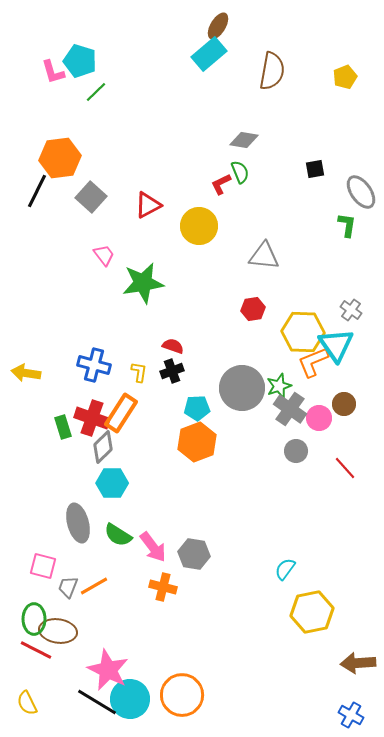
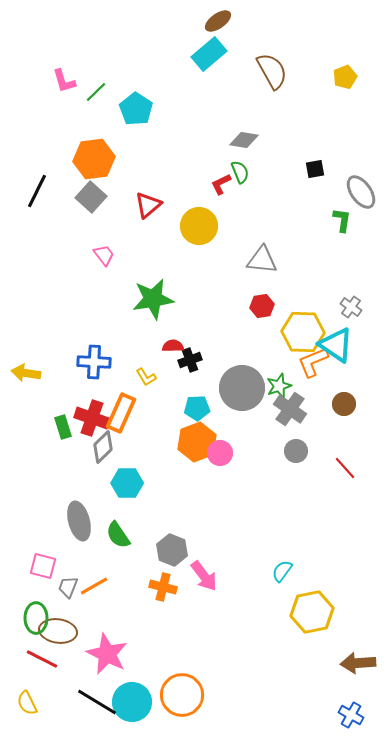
brown ellipse at (218, 26): moved 5 px up; rotated 24 degrees clockwise
cyan pentagon at (80, 61): moved 56 px right, 48 px down; rotated 16 degrees clockwise
brown semicircle at (272, 71): rotated 39 degrees counterclockwise
pink L-shape at (53, 72): moved 11 px right, 9 px down
orange hexagon at (60, 158): moved 34 px right, 1 px down
red triangle at (148, 205): rotated 12 degrees counterclockwise
green L-shape at (347, 225): moved 5 px left, 5 px up
gray triangle at (264, 256): moved 2 px left, 4 px down
green star at (143, 283): moved 10 px right, 16 px down
red hexagon at (253, 309): moved 9 px right, 3 px up
gray cross at (351, 310): moved 3 px up
cyan triangle at (336, 345): rotated 21 degrees counterclockwise
red semicircle at (173, 346): rotated 20 degrees counterclockwise
blue cross at (94, 365): moved 3 px up; rotated 12 degrees counterclockwise
black cross at (172, 371): moved 18 px right, 11 px up
yellow L-shape at (139, 372): moved 7 px right, 5 px down; rotated 140 degrees clockwise
orange rectangle at (121, 413): rotated 9 degrees counterclockwise
pink circle at (319, 418): moved 99 px left, 35 px down
cyan hexagon at (112, 483): moved 15 px right
gray ellipse at (78, 523): moved 1 px right, 2 px up
green semicircle at (118, 535): rotated 24 degrees clockwise
pink arrow at (153, 547): moved 51 px right, 29 px down
gray hexagon at (194, 554): moved 22 px left, 4 px up; rotated 12 degrees clockwise
cyan semicircle at (285, 569): moved 3 px left, 2 px down
green ellipse at (34, 619): moved 2 px right, 1 px up
red line at (36, 650): moved 6 px right, 9 px down
pink star at (108, 670): moved 1 px left, 16 px up
cyan circle at (130, 699): moved 2 px right, 3 px down
